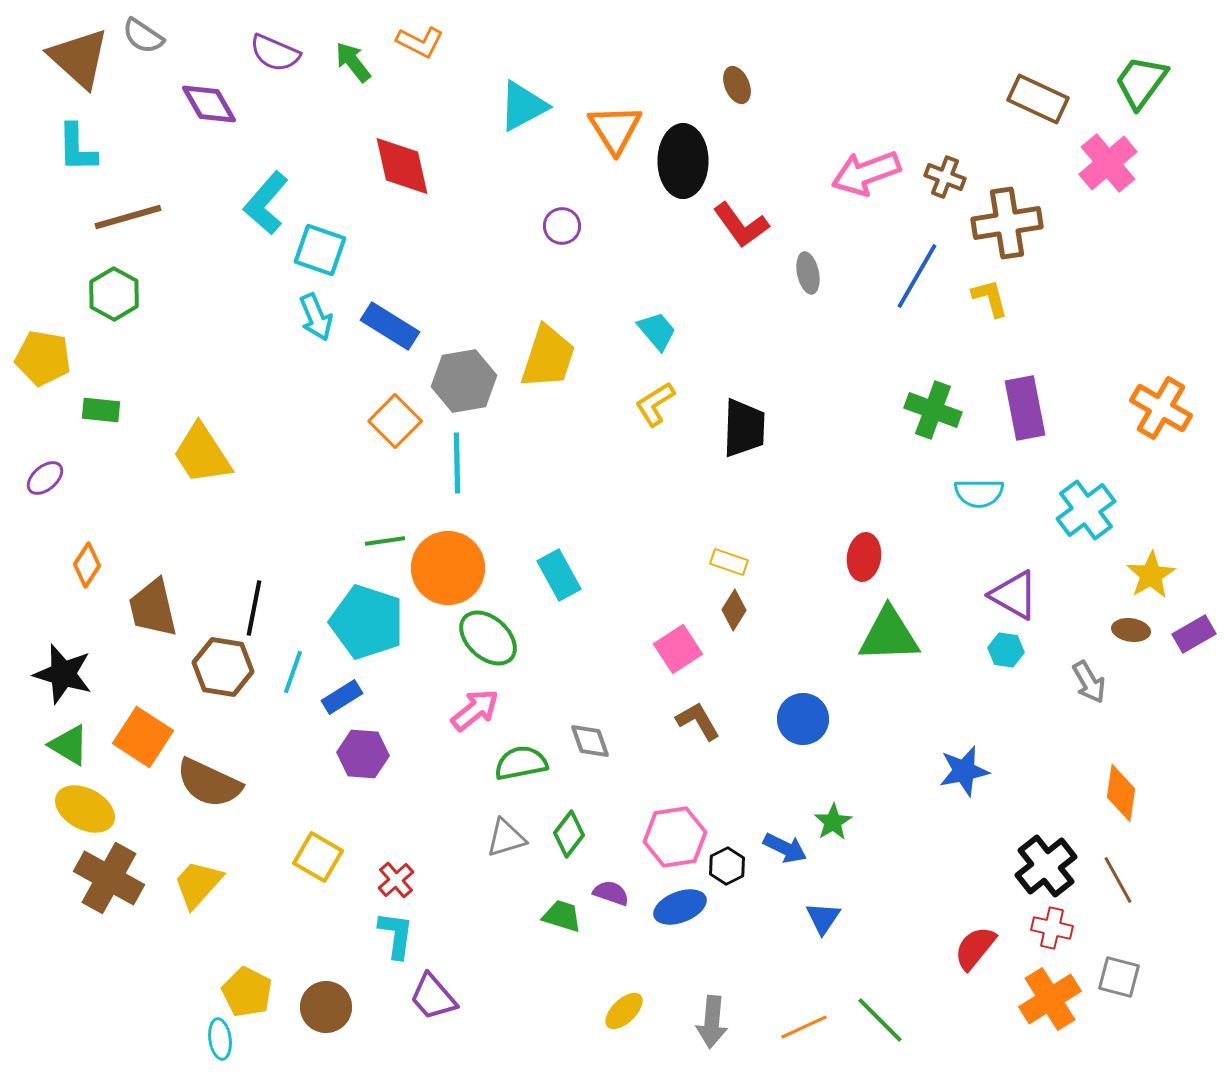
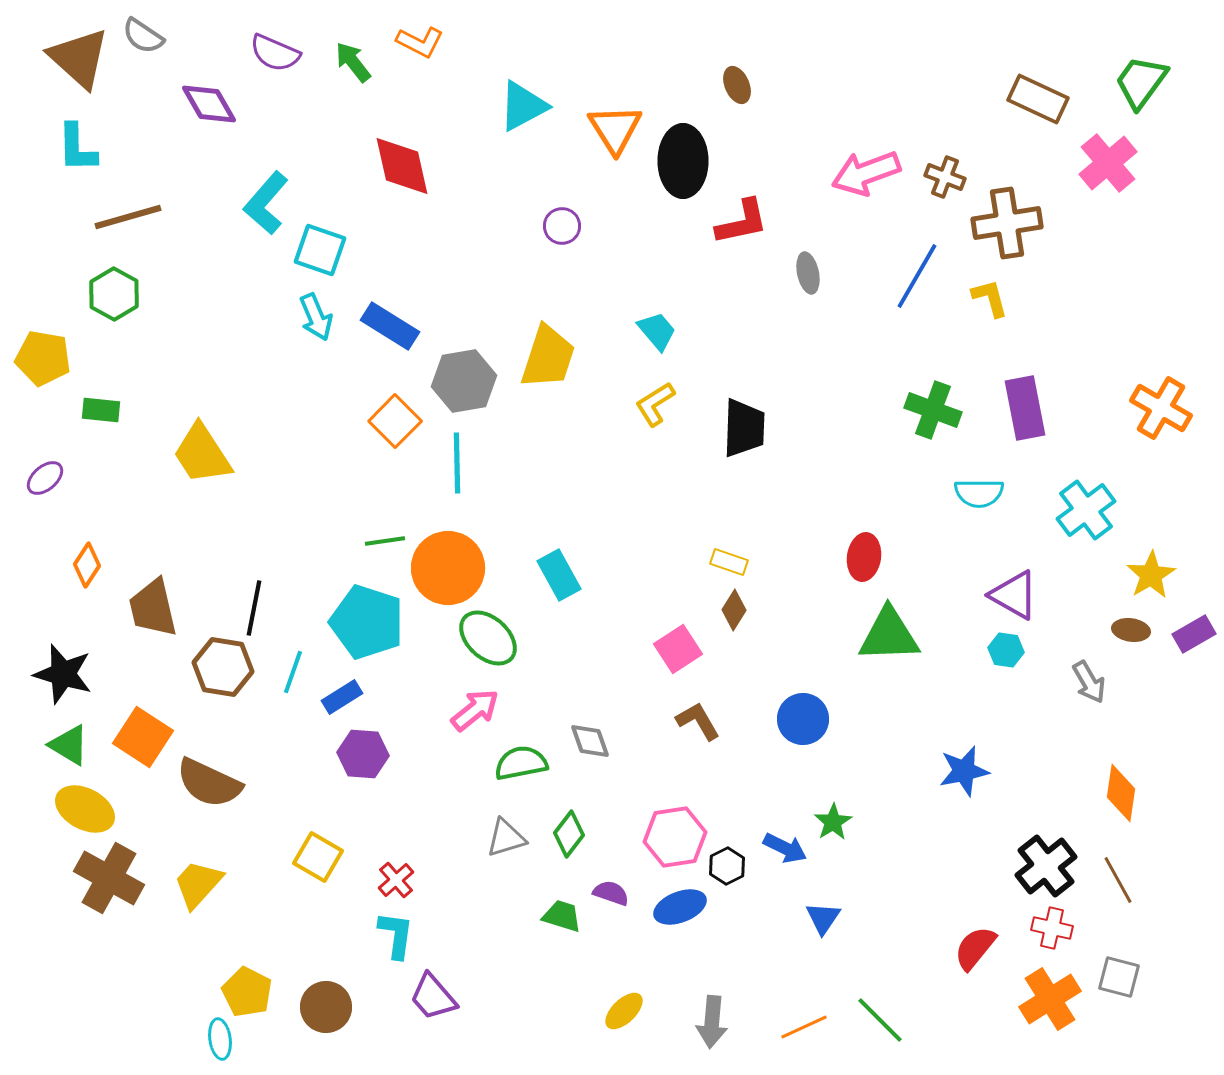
red L-shape at (741, 225): moved 1 px right, 3 px up; rotated 66 degrees counterclockwise
